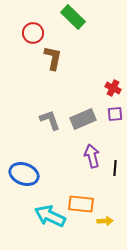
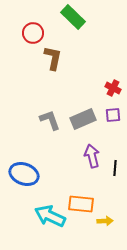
purple square: moved 2 px left, 1 px down
